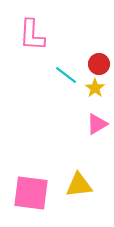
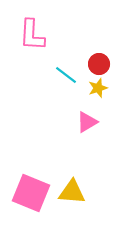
yellow star: moved 3 px right; rotated 18 degrees clockwise
pink triangle: moved 10 px left, 2 px up
yellow triangle: moved 7 px left, 7 px down; rotated 12 degrees clockwise
pink square: rotated 15 degrees clockwise
